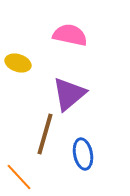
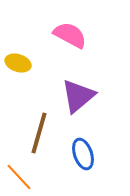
pink semicircle: rotated 16 degrees clockwise
purple triangle: moved 9 px right, 2 px down
brown line: moved 6 px left, 1 px up
blue ellipse: rotated 8 degrees counterclockwise
